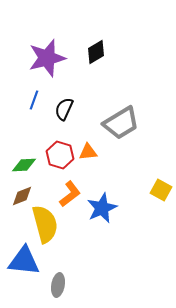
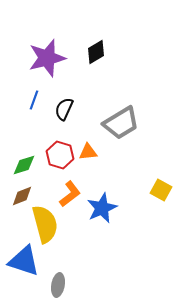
green diamond: rotated 15 degrees counterclockwise
blue triangle: rotated 12 degrees clockwise
